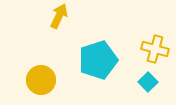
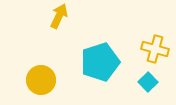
cyan pentagon: moved 2 px right, 2 px down
